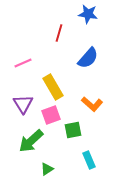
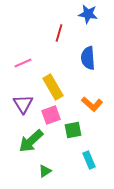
blue semicircle: rotated 135 degrees clockwise
green triangle: moved 2 px left, 2 px down
